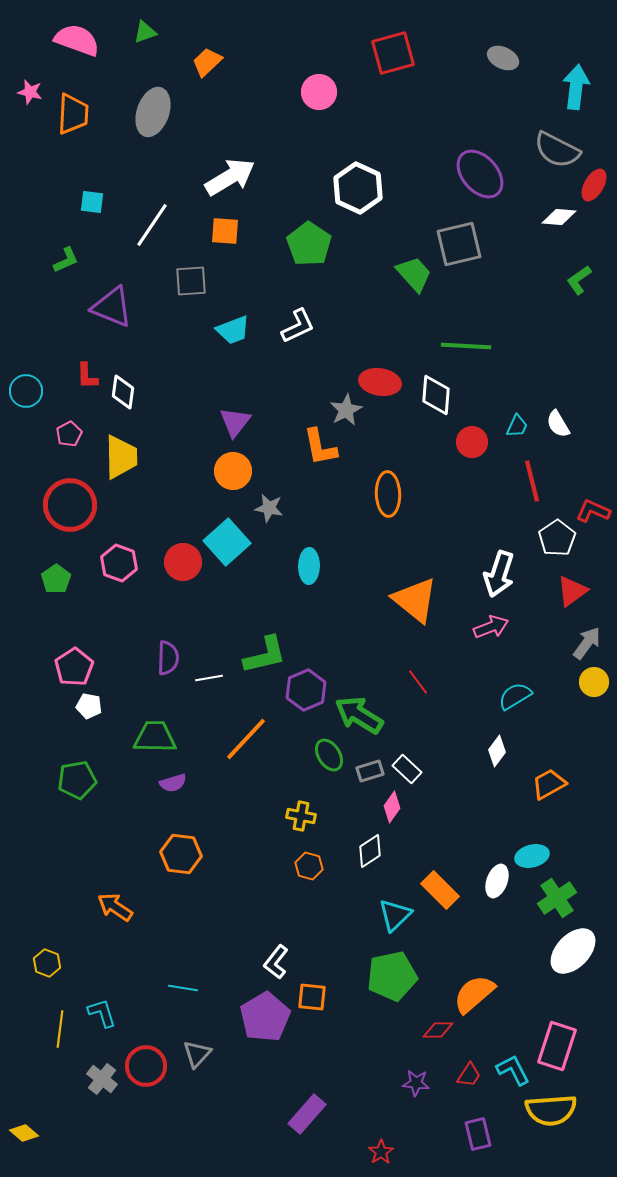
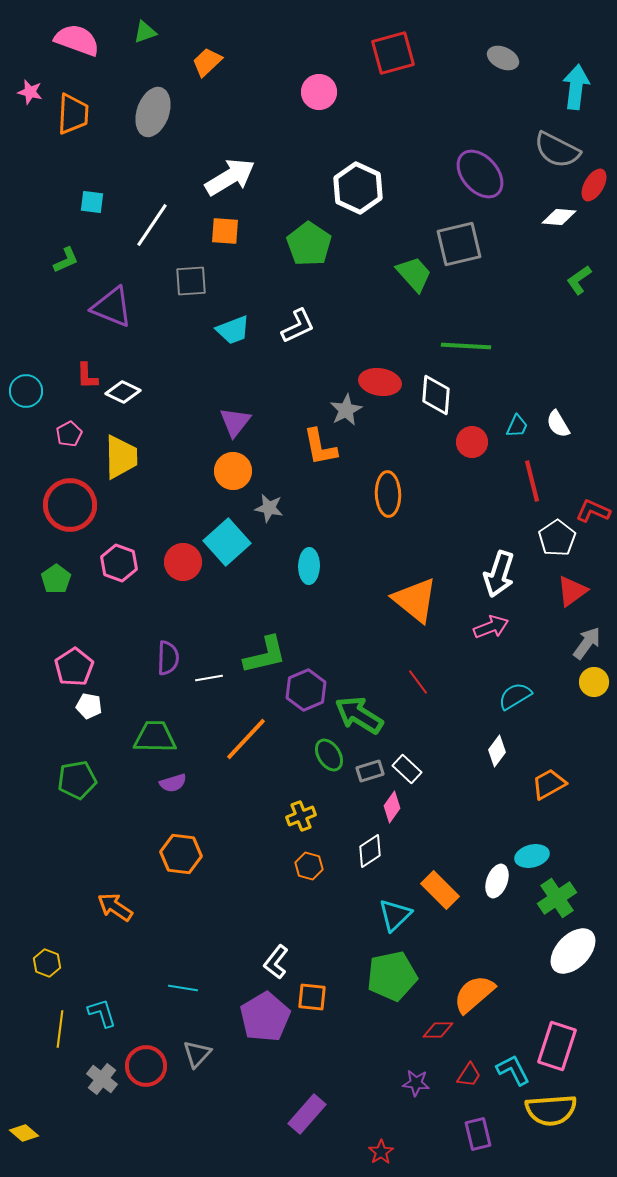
white diamond at (123, 392): rotated 72 degrees counterclockwise
yellow cross at (301, 816): rotated 32 degrees counterclockwise
